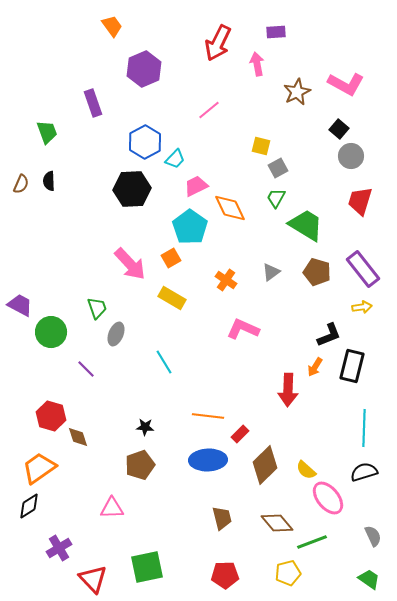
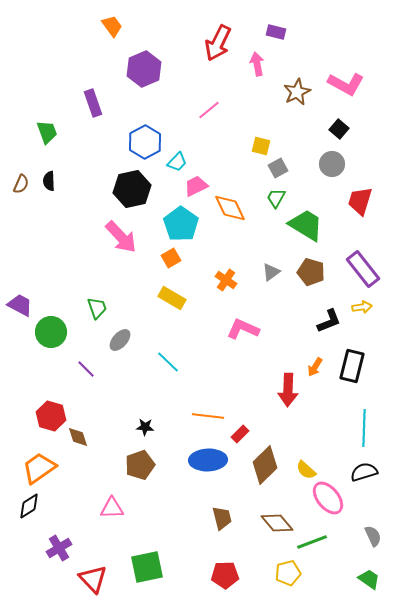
purple rectangle at (276, 32): rotated 18 degrees clockwise
gray circle at (351, 156): moved 19 px left, 8 px down
cyan trapezoid at (175, 159): moved 2 px right, 3 px down
black hexagon at (132, 189): rotated 9 degrees counterclockwise
cyan pentagon at (190, 227): moved 9 px left, 3 px up
pink arrow at (130, 264): moved 9 px left, 27 px up
brown pentagon at (317, 272): moved 6 px left
gray ellipse at (116, 334): moved 4 px right, 6 px down; rotated 20 degrees clockwise
black L-shape at (329, 335): moved 14 px up
cyan line at (164, 362): moved 4 px right; rotated 15 degrees counterclockwise
